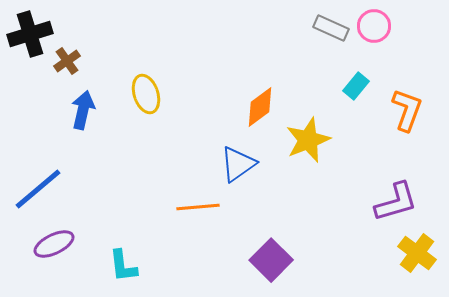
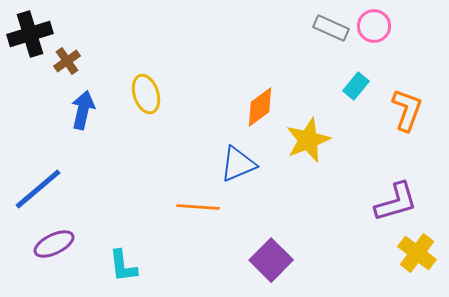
blue triangle: rotated 12 degrees clockwise
orange line: rotated 9 degrees clockwise
